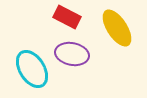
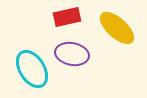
red rectangle: rotated 40 degrees counterclockwise
yellow ellipse: rotated 15 degrees counterclockwise
